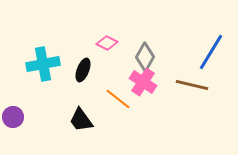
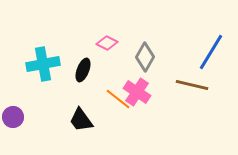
pink cross: moved 6 px left, 10 px down
